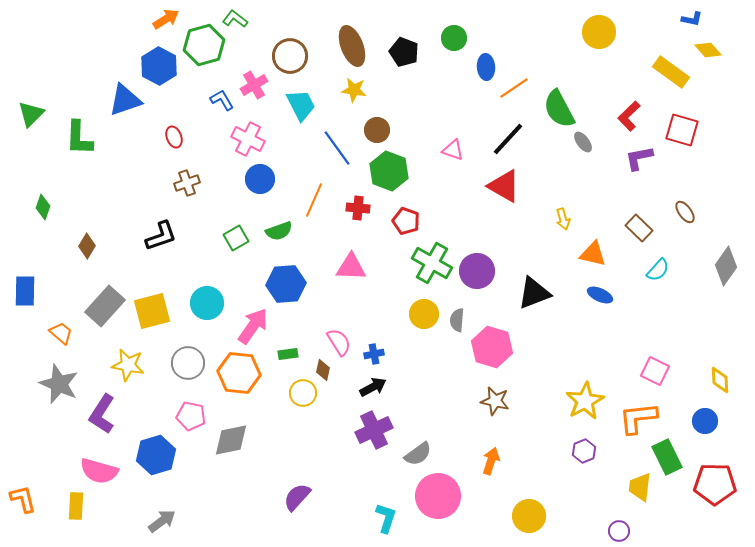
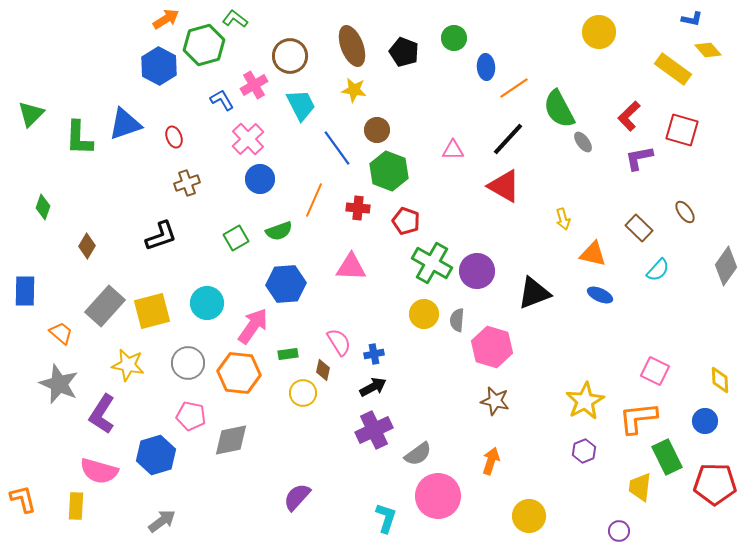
yellow rectangle at (671, 72): moved 2 px right, 3 px up
blue triangle at (125, 100): moved 24 px down
pink cross at (248, 139): rotated 20 degrees clockwise
pink triangle at (453, 150): rotated 20 degrees counterclockwise
